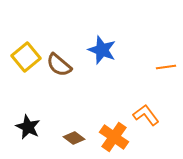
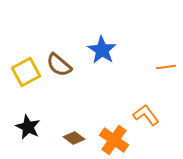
blue star: rotated 12 degrees clockwise
yellow square: moved 15 px down; rotated 12 degrees clockwise
orange cross: moved 3 px down
